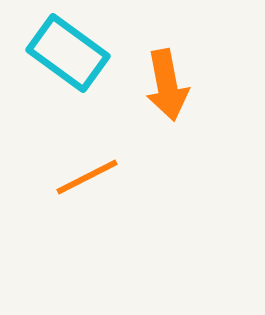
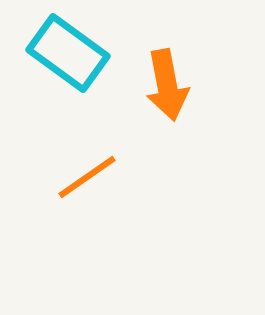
orange line: rotated 8 degrees counterclockwise
